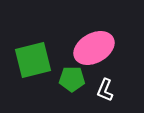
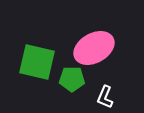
green square: moved 4 px right, 2 px down; rotated 27 degrees clockwise
white L-shape: moved 7 px down
